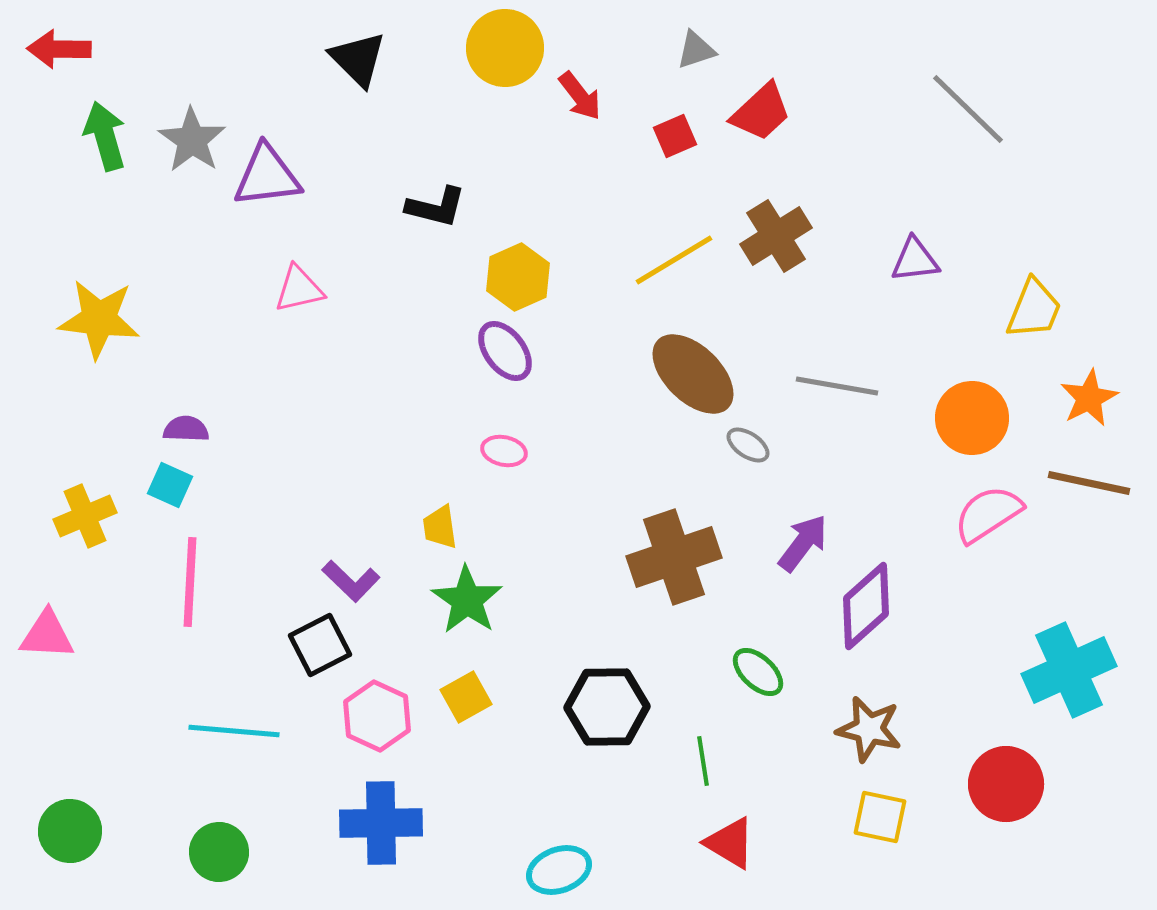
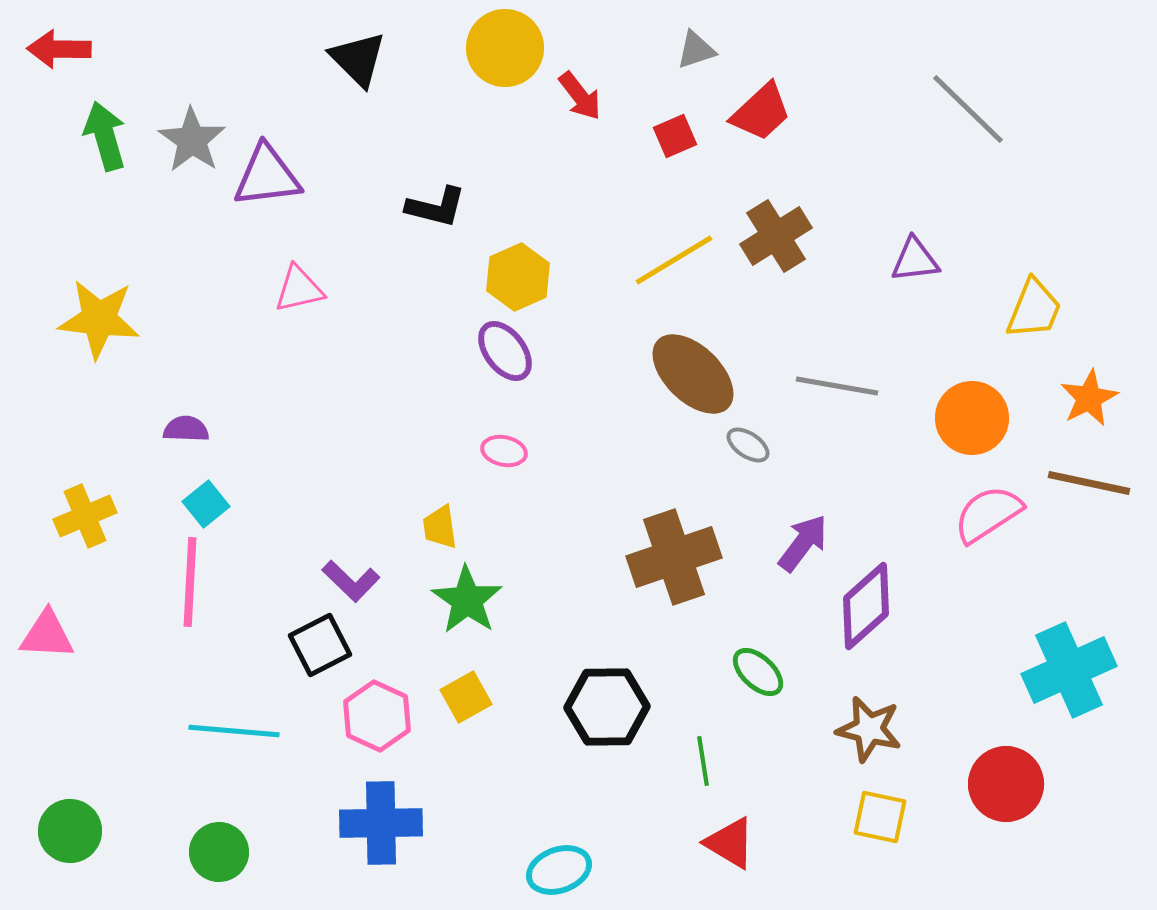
cyan square at (170, 485): moved 36 px right, 19 px down; rotated 27 degrees clockwise
